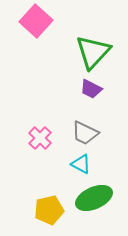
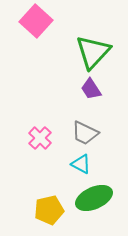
purple trapezoid: rotated 30 degrees clockwise
